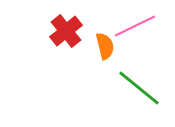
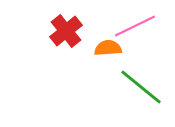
orange semicircle: moved 3 px right, 2 px down; rotated 80 degrees counterclockwise
green line: moved 2 px right, 1 px up
